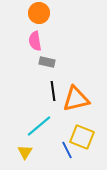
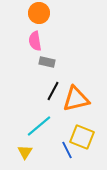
black line: rotated 36 degrees clockwise
